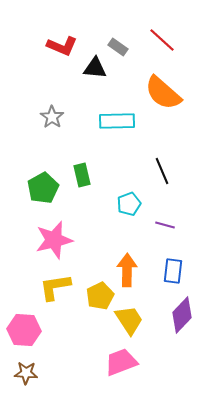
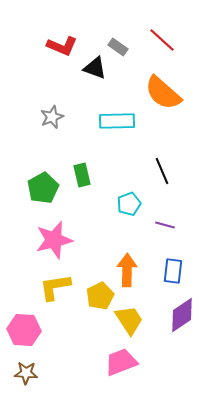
black triangle: rotated 15 degrees clockwise
gray star: rotated 15 degrees clockwise
purple diamond: rotated 12 degrees clockwise
